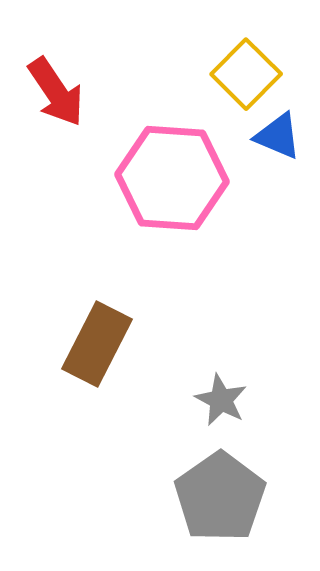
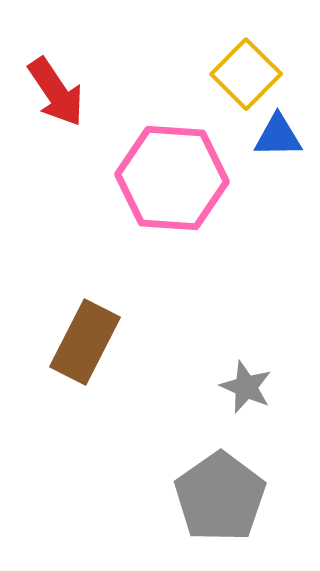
blue triangle: rotated 24 degrees counterclockwise
brown rectangle: moved 12 px left, 2 px up
gray star: moved 25 px right, 13 px up; rotated 4 degrees counterclockwise
